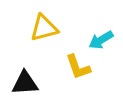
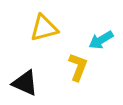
yellow L-shape: rotated 140 degrees counterclockwise
black triangle: rotated 28 degrees clockwise
